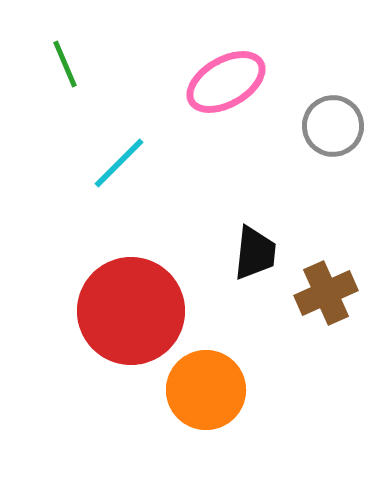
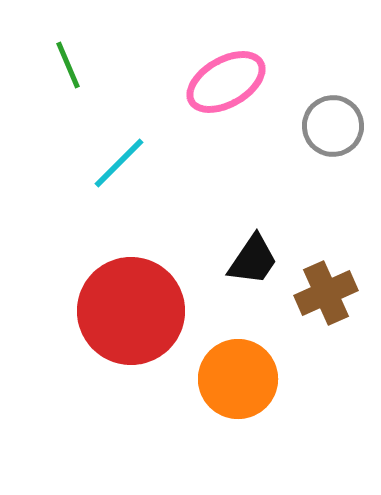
green line: moved 3 px right, 1 px down
black trapezoid: moved 2 px left, 7 px down; rotated 28 degrees clockwise
orange circle: moved 32 px right, 11 px up
